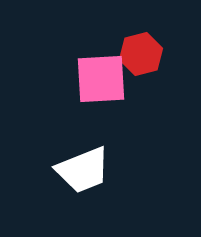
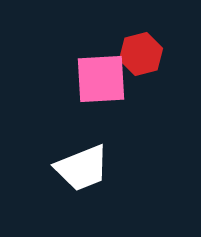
white trapezoid: moved 1 px left, 2 px up
